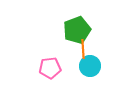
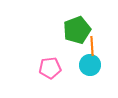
orange line: moved 9 px right, 3 px up
cyan circle: moved 1 px up
